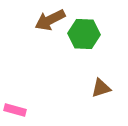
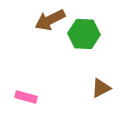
brown triangle: rotated 10 degrees counterclockwise
pink rectangle: moved 11 px right, 13 px up
